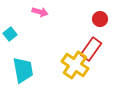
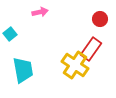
pink arrow: rotated 28 degrees counterclockwise
